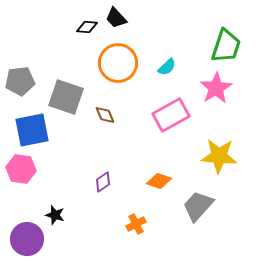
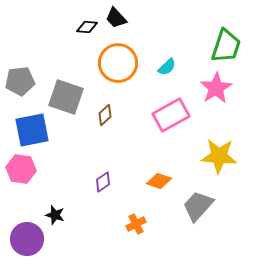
brown diamond: rotated 70 degrees clockwise
